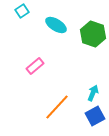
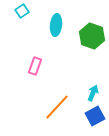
cyan ellipse: rotated 65 degrees clockwise
green hexagon: moved 1 px left, 2 px down
pink rectangle: rotated 30 degrees counterclockwise
